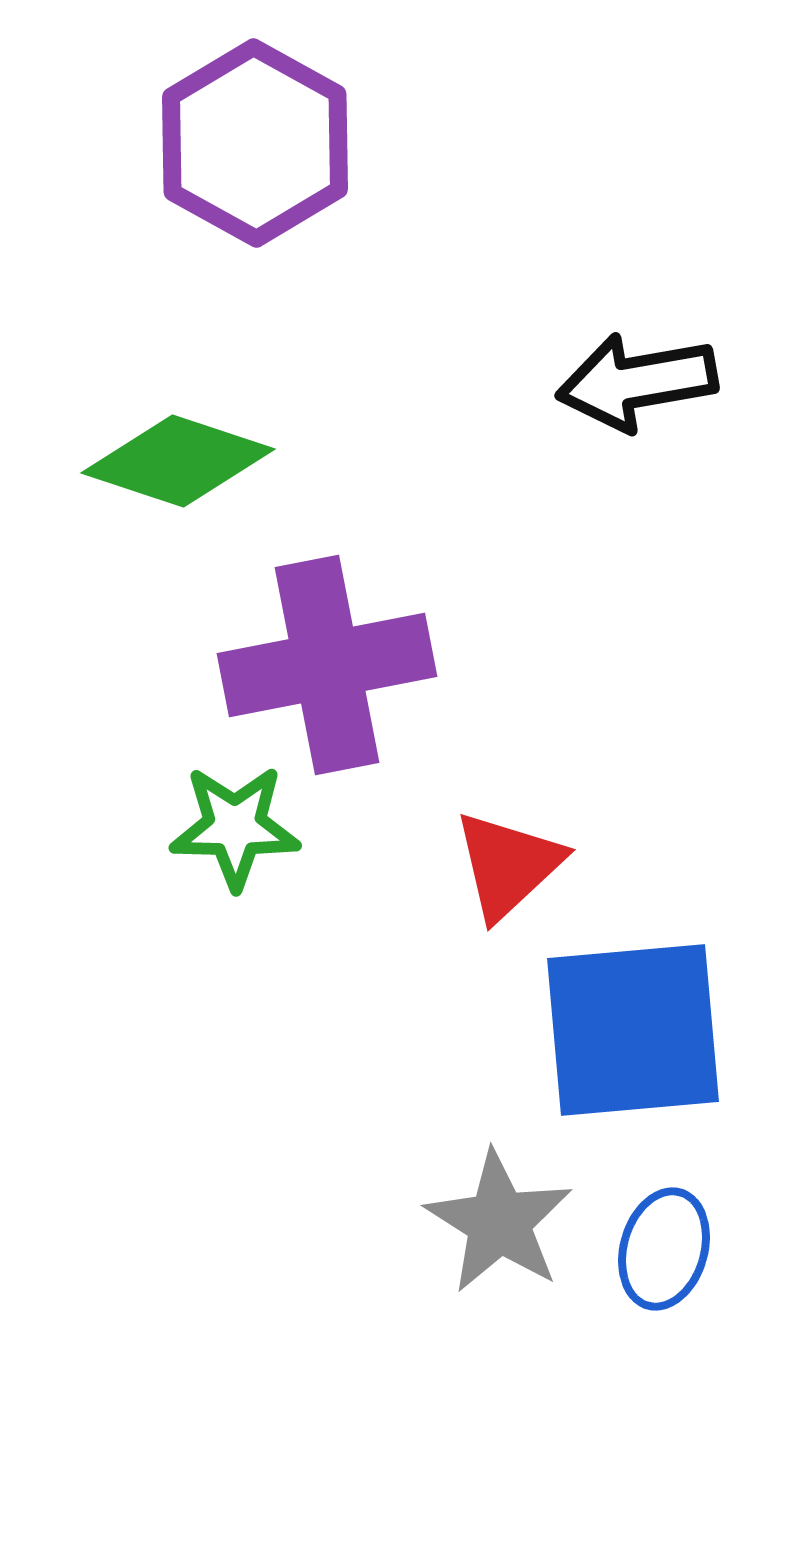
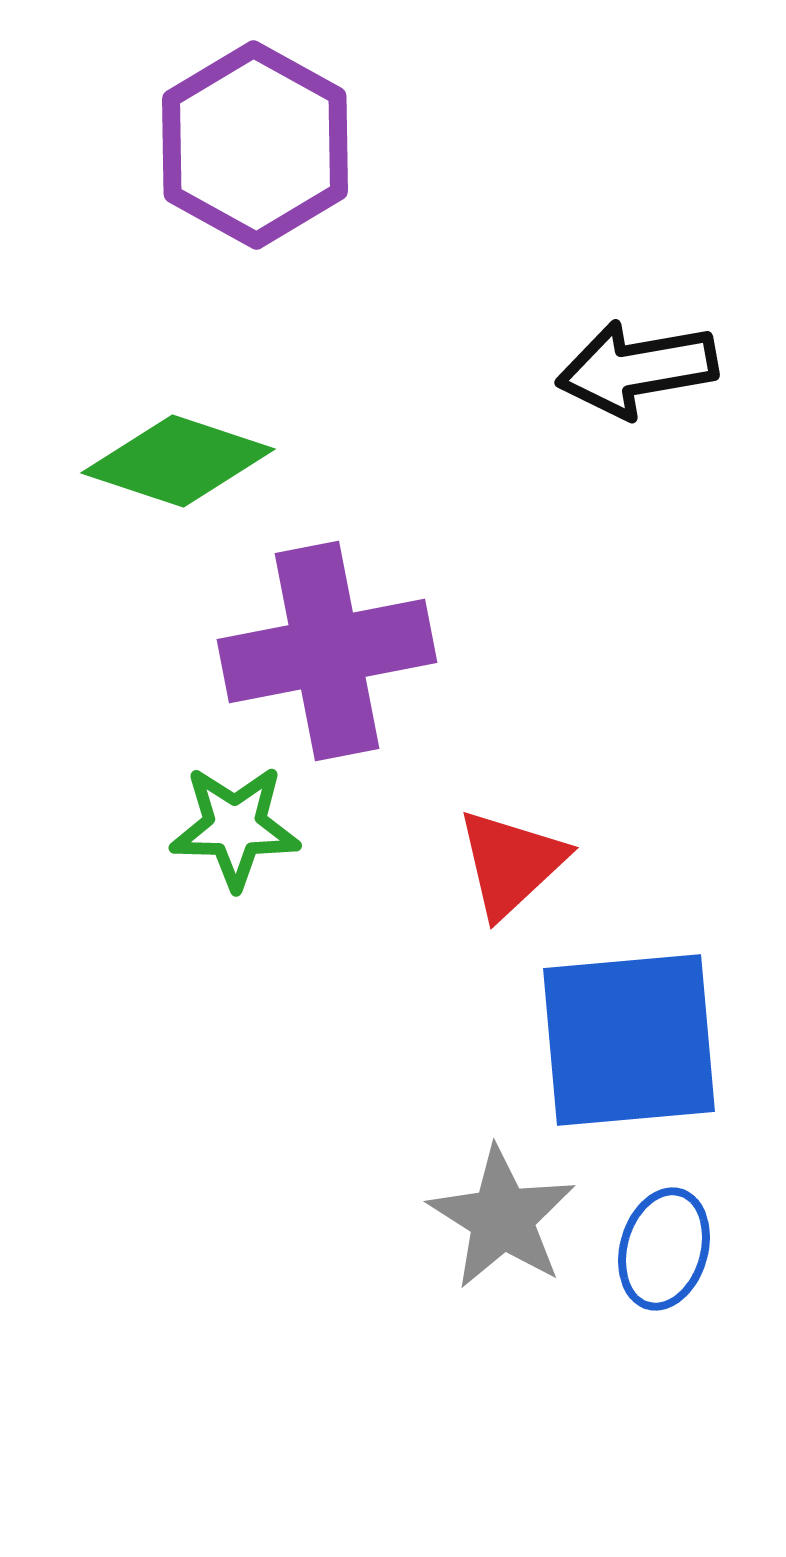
purple hexagon: moved 2 px down
black arrow: moved 13 px up
purple cross: moved 14 px up
red triangle: moved 3 px right, 2 px up
blue square: moved 4 px left, 10 px down
gray star: moved 3 px right, 4 px up
